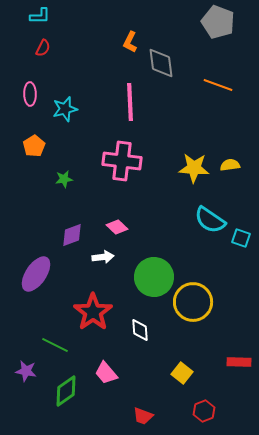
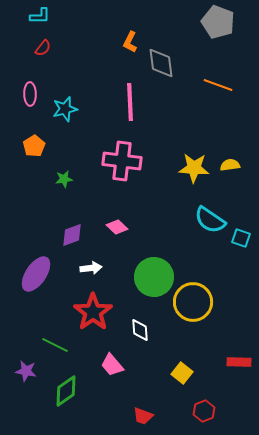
red semicircle: rotated 12 degrees clockwise
white arrow: moved 12 px left, 11 px down
pink trapezoid: moved 6 px right, 8 px up
